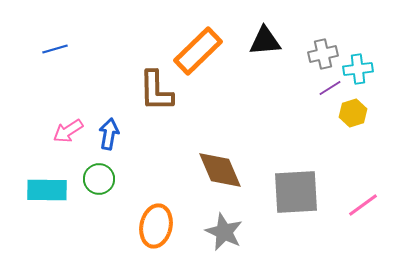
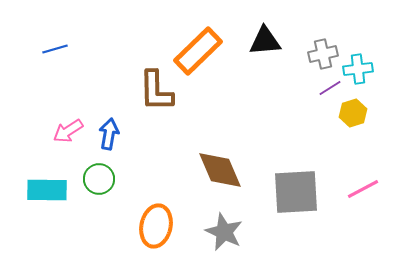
pink line: moved 16 px up; rotated 8 degrees clockwise
